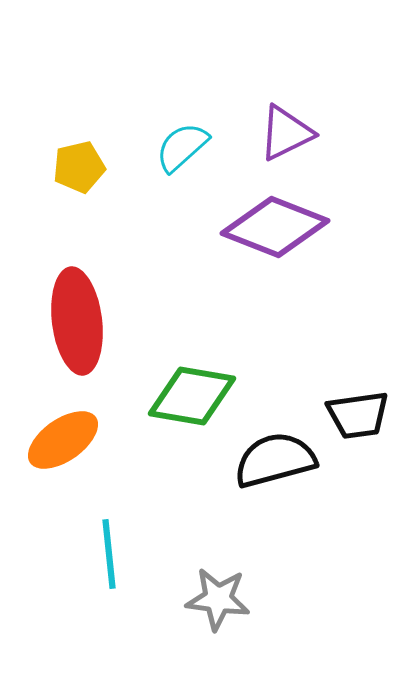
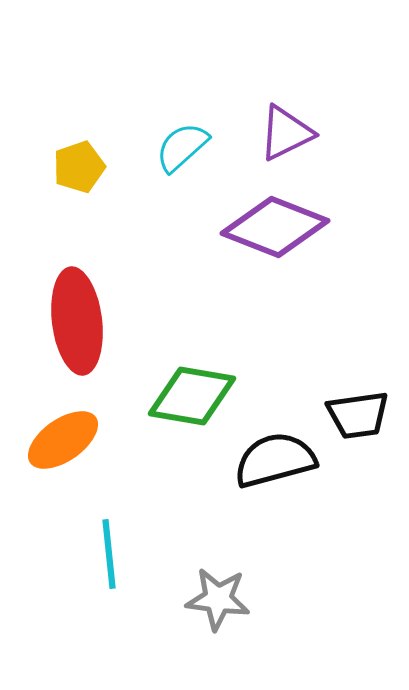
yellow pentagon: rotated 6 degrees counterclockwise
